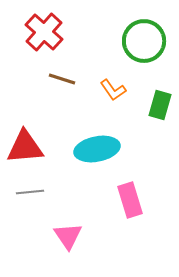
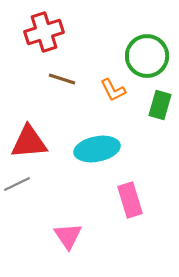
red cross: rotated 30 degrees clockwise
green circle: moved 3 px right, 15 px down
orange L-shape: rotated 8 degrees clockwise
red triangle: moved 4 px right, 5 px up
gray line: moved 13 px left, 8 px up; rotated 20 degrees counterclockwise
